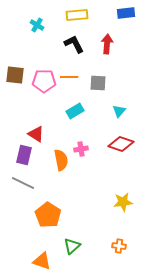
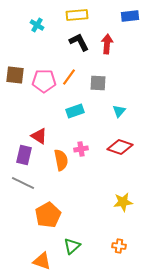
blue rectangle: moved 4 px right, 3 px down
black L-shape: moved 5 px right, 2 px up
orange line: rotated 54 degrees counterclockwise
cyan rectangle: rotated 12 degrees clockwise
red triangle: moved 3 px right, 2 px down
red diamond: moved 1 px left, 3 px down
orange pentagon: rotated 10 degrees clockwise
